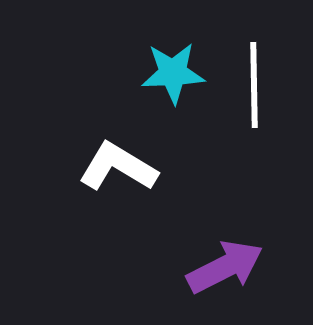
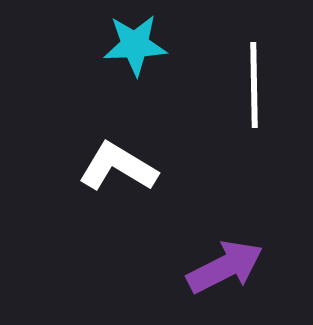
cyan star: moved 38 px left, 28 px up
